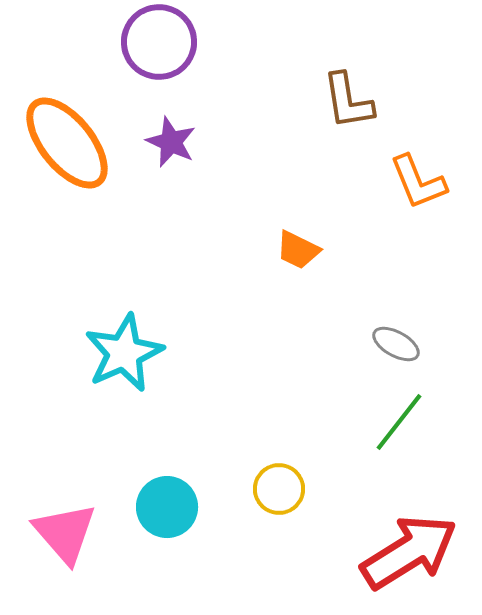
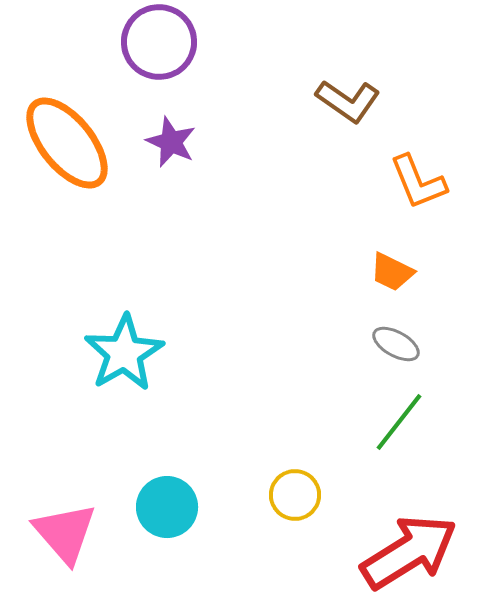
brown L-shape: rotated 46 degrees counterclockwise
orange trapezoid: moved 94 px right, 22 px down
cyan star: rotated 6 degrees counterclockwise
yellow circle: moved 16 px right, 6 px down
